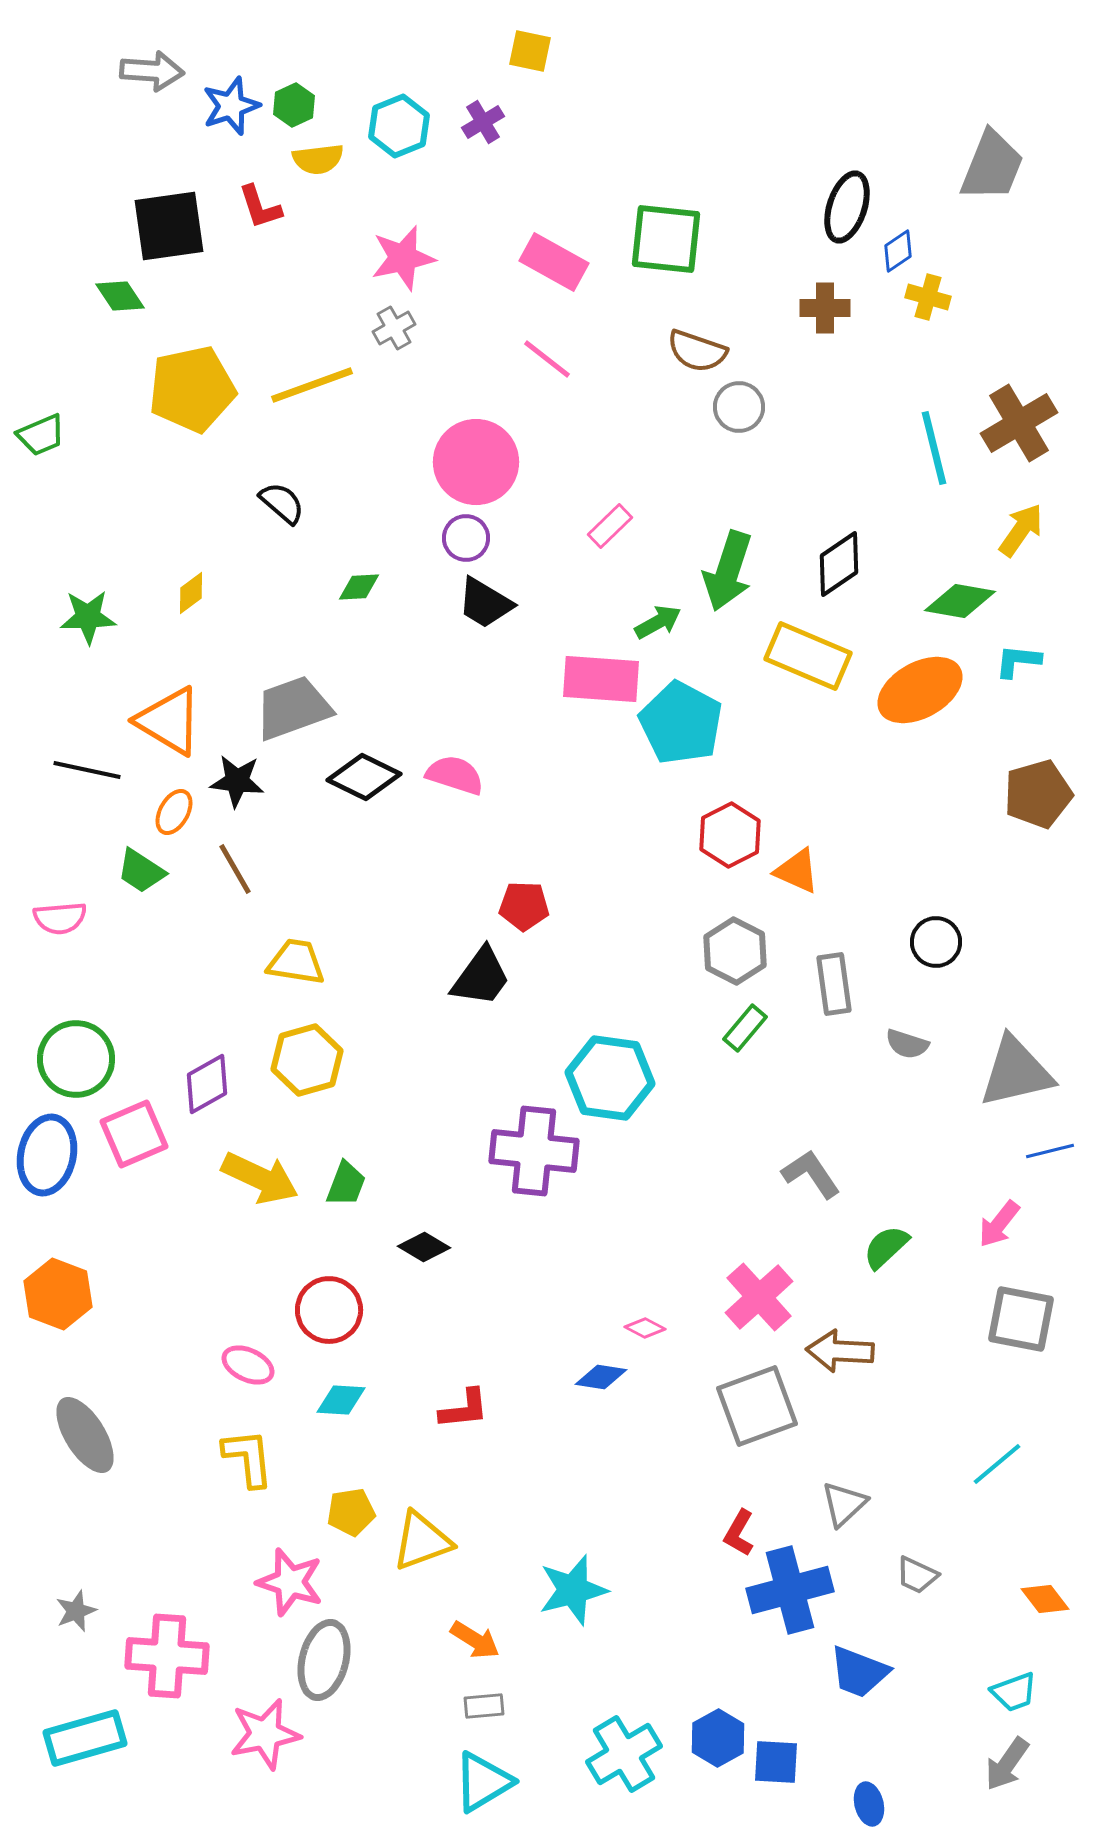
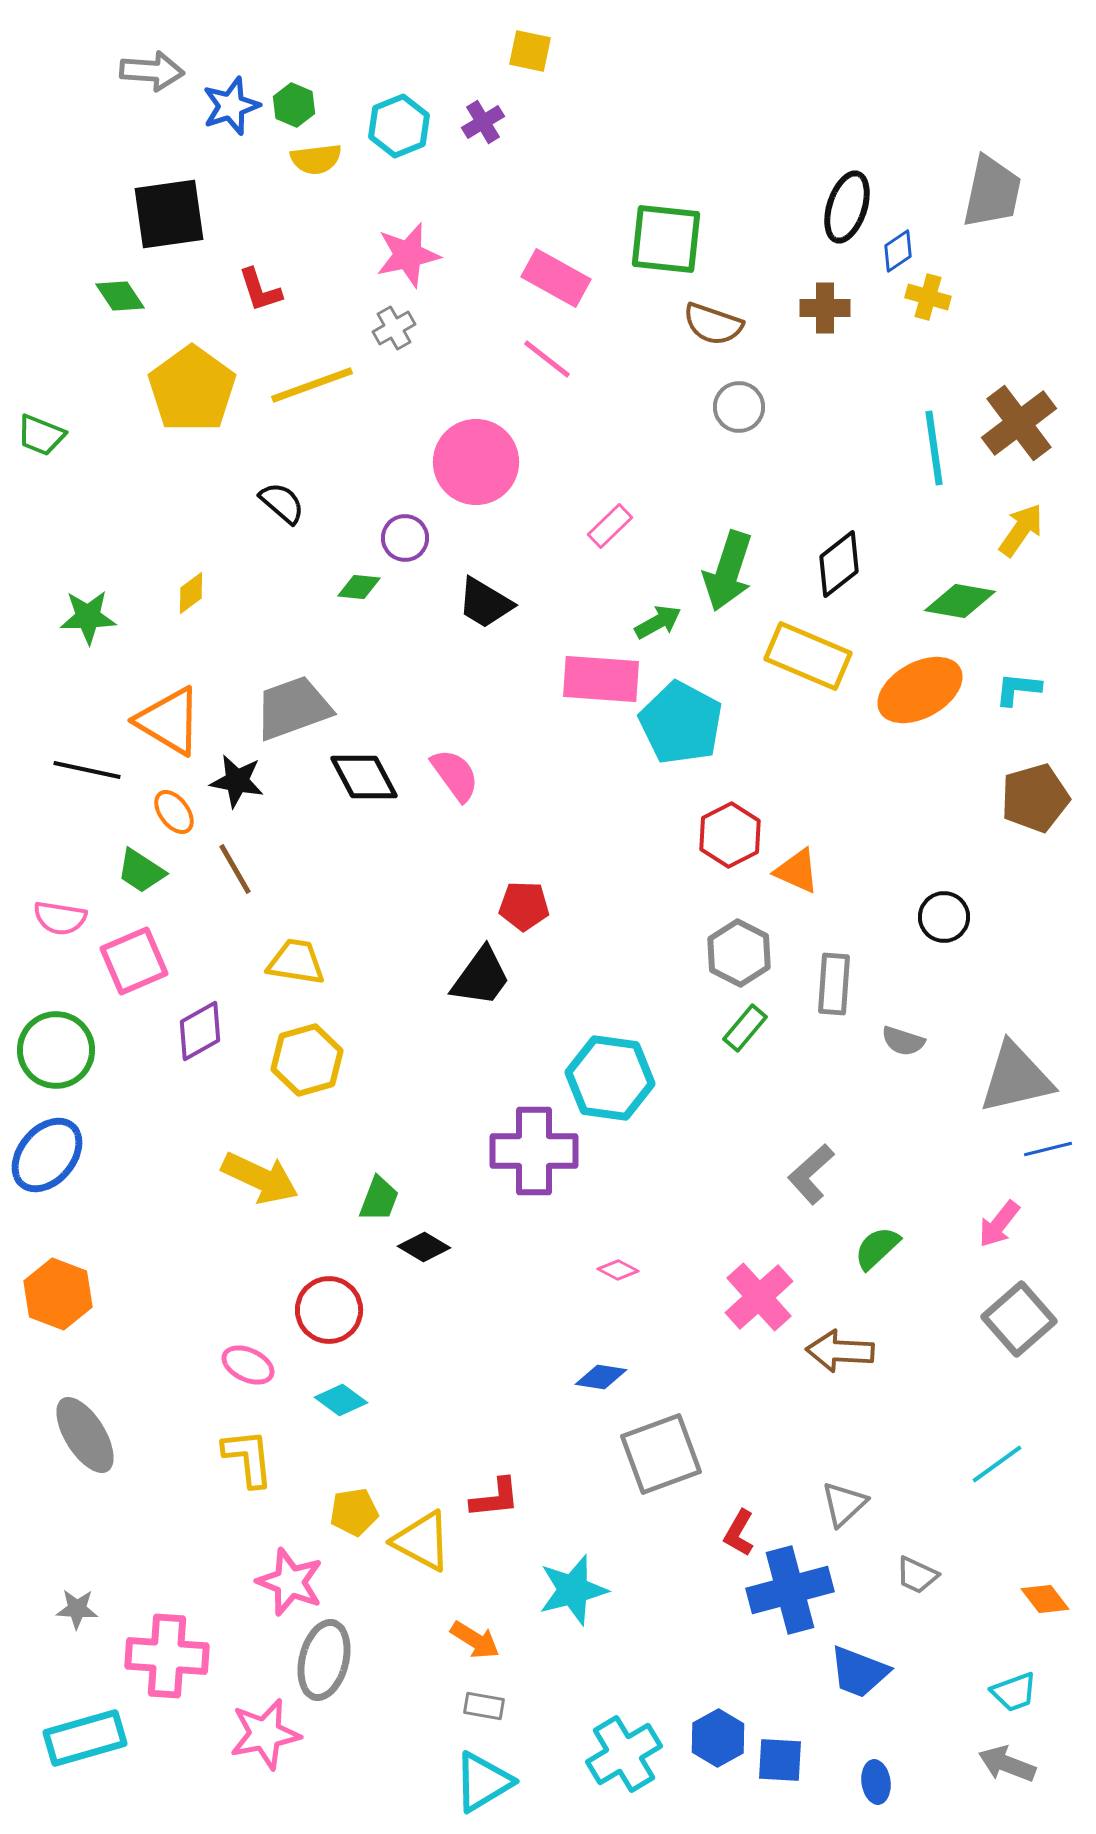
green hexagon at (294, 105): rotated 12 degrees counterclockwise
yellow semicircle at (318, 159): moved 2 px left
gray trapezoid at (992, 166): moved 26 px down; rotated 10 degrees counterclockwise
red L-shape at (260, 207): moved 83 px down
black square at (169, 226): moved 12 px up
pink star at (403, 258): moved 5 px right, 3 px up
pink rectangle at (554, 262): moved 2 px right, 16 px down
brown semicircle at (697, 351): moved 16 px right, 27 px up
yellow pentagon at (192, 389): rotated 24 degrees counterclockwise
brown cross at (1019, 423): rotated 6 degrees counterclockwise
green trapezoid at (41, 435): rotated 45 degrees clockwise
cyan line at (934, 448): rotated 6 degrees clockwise
purple circle at (466, 538): moved 61 px left
black diamond at (839, 564): rotated 4 degrees counterclockwise
green diamond at (359, 587): rotated 9 degrees clockwise
cyan L-shape at (1018, 661): moved 28 px down
pink semicircle at (455, 775): rotated 36 degrees clockwise
black diamond at (364, 777): rotated 36 degrees clockwise
black star at (237, 781): rotated 4 degrees clockwise
brown pentagon at (1038, 794): moved 3 px left, 4 px down
orange ellipse at (174, 812): rotated 66 degrees counterclockwise
pink semicircle at (60, 918): rotated 14 degrees clockwise
black circle at (936, 942): moved 8 px right, 25 px up
gray hexagon at (735, 951): moved 4 px right, 2 px down
gray rectangle at (834, 984): rotated 12 degrees clockwise
gray semicircle at (907, 1044): moved 4 px left, 3 px up
green circle at (76, 1059): moved 20 px left, 9 px up
gray triangle at (1016, 1072): moved 6 px down
purple diamond at (207, 1084): moved 7 px left, 53 px up
pink square at (134, 1134): moved 173 px up
purple cross at (534, 1151): rotated 6 degrees counterclockwise
blue line at (1050, 1151): moved 2 px left, 2 px up
blue ellipse at (47, 1155): rotated 28 degrees clockwise
gray L-shape at (811, 1174): rotated 98 degrees counterclockwise
green trapezoid at (346, 1184): moved 33 px right, 15 px down
green semicircle at (886, 1247): moved 9 px left, 1 px down
gray square at (1021, 1319): moved 2 px left; rotated 38 degrees clockwise
pink diamond at (645, 1328): moved 27 px left, 58 px up
cyan diamond at (341, 1400): rotated 33 degrees clockwise
gray square at (757, 1406): moved 96 px left, 48 px down
red L-shape at (464, 1409): moved 31 px right, 89 px down
cyan line at (997, 1464): rotated 4 degrees clockwise
yellow pentagon at (351, 1512): moved 3 px right
yellow triangle at (422, 1541): rotated 48 degrees clockwise
pink star at (290, 1582): rotated 4 degrees clockwise
gray star at (76, 1611): moved 1 px right, 2 px up; rotated 24 degrees clockwise
gray rectangle at (484, 1706): rotated 15 degrees clockwise
blue square at (776, 1762): moved 4 px right, 2 px up
gray arrow at (1007, 1764): rotated 76 degrees clockwise
blue ellipse at (869, 1804): moved 7 px right, 22 px up; rotated 6 degrees clockwise
